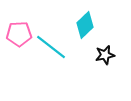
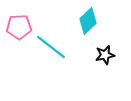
cyan diamond: moved 3 px right, 4 px up
pink pentagon: moved 7 px up
